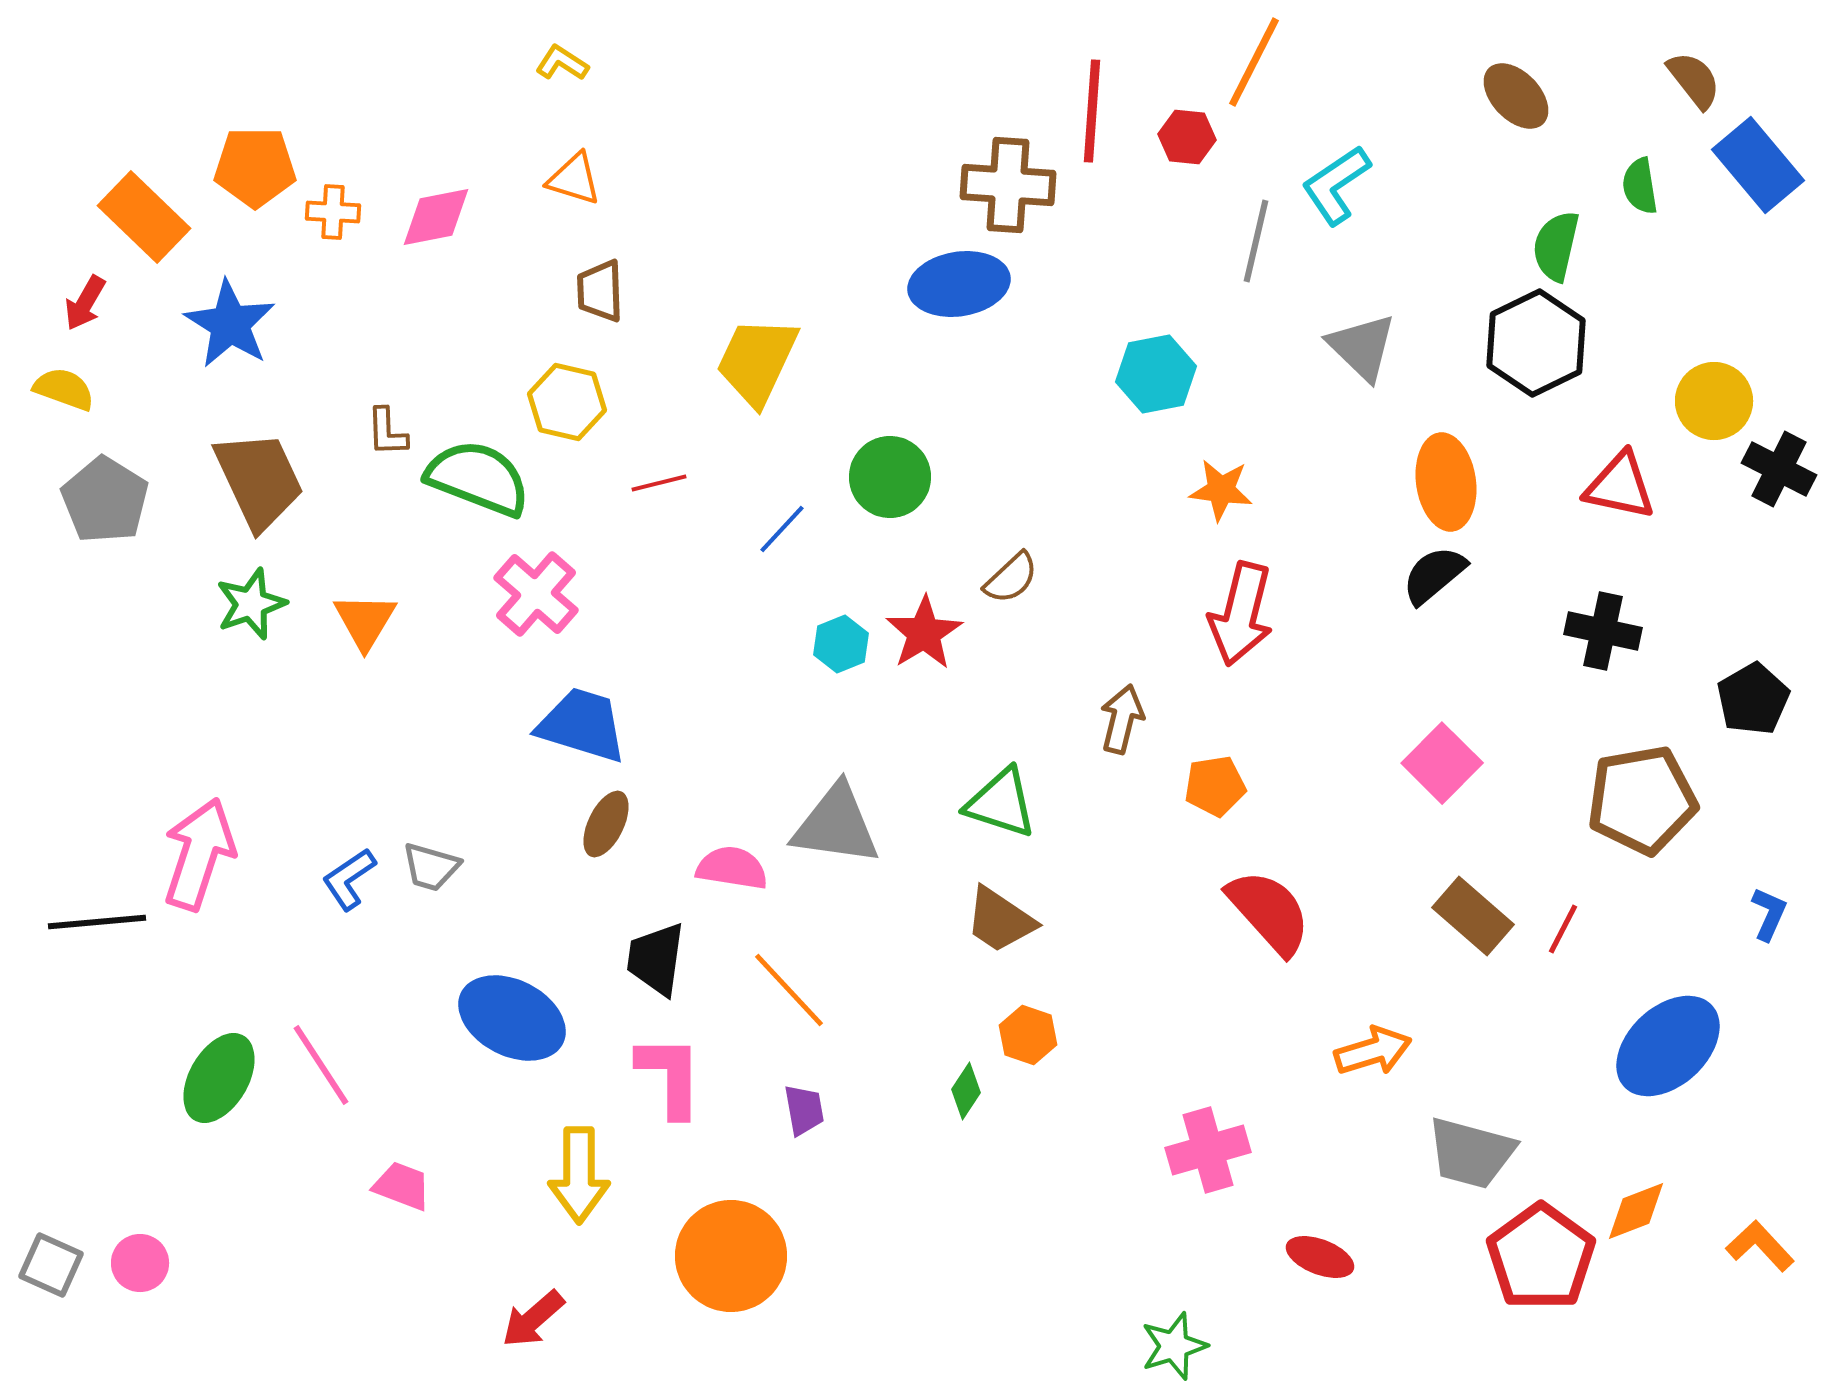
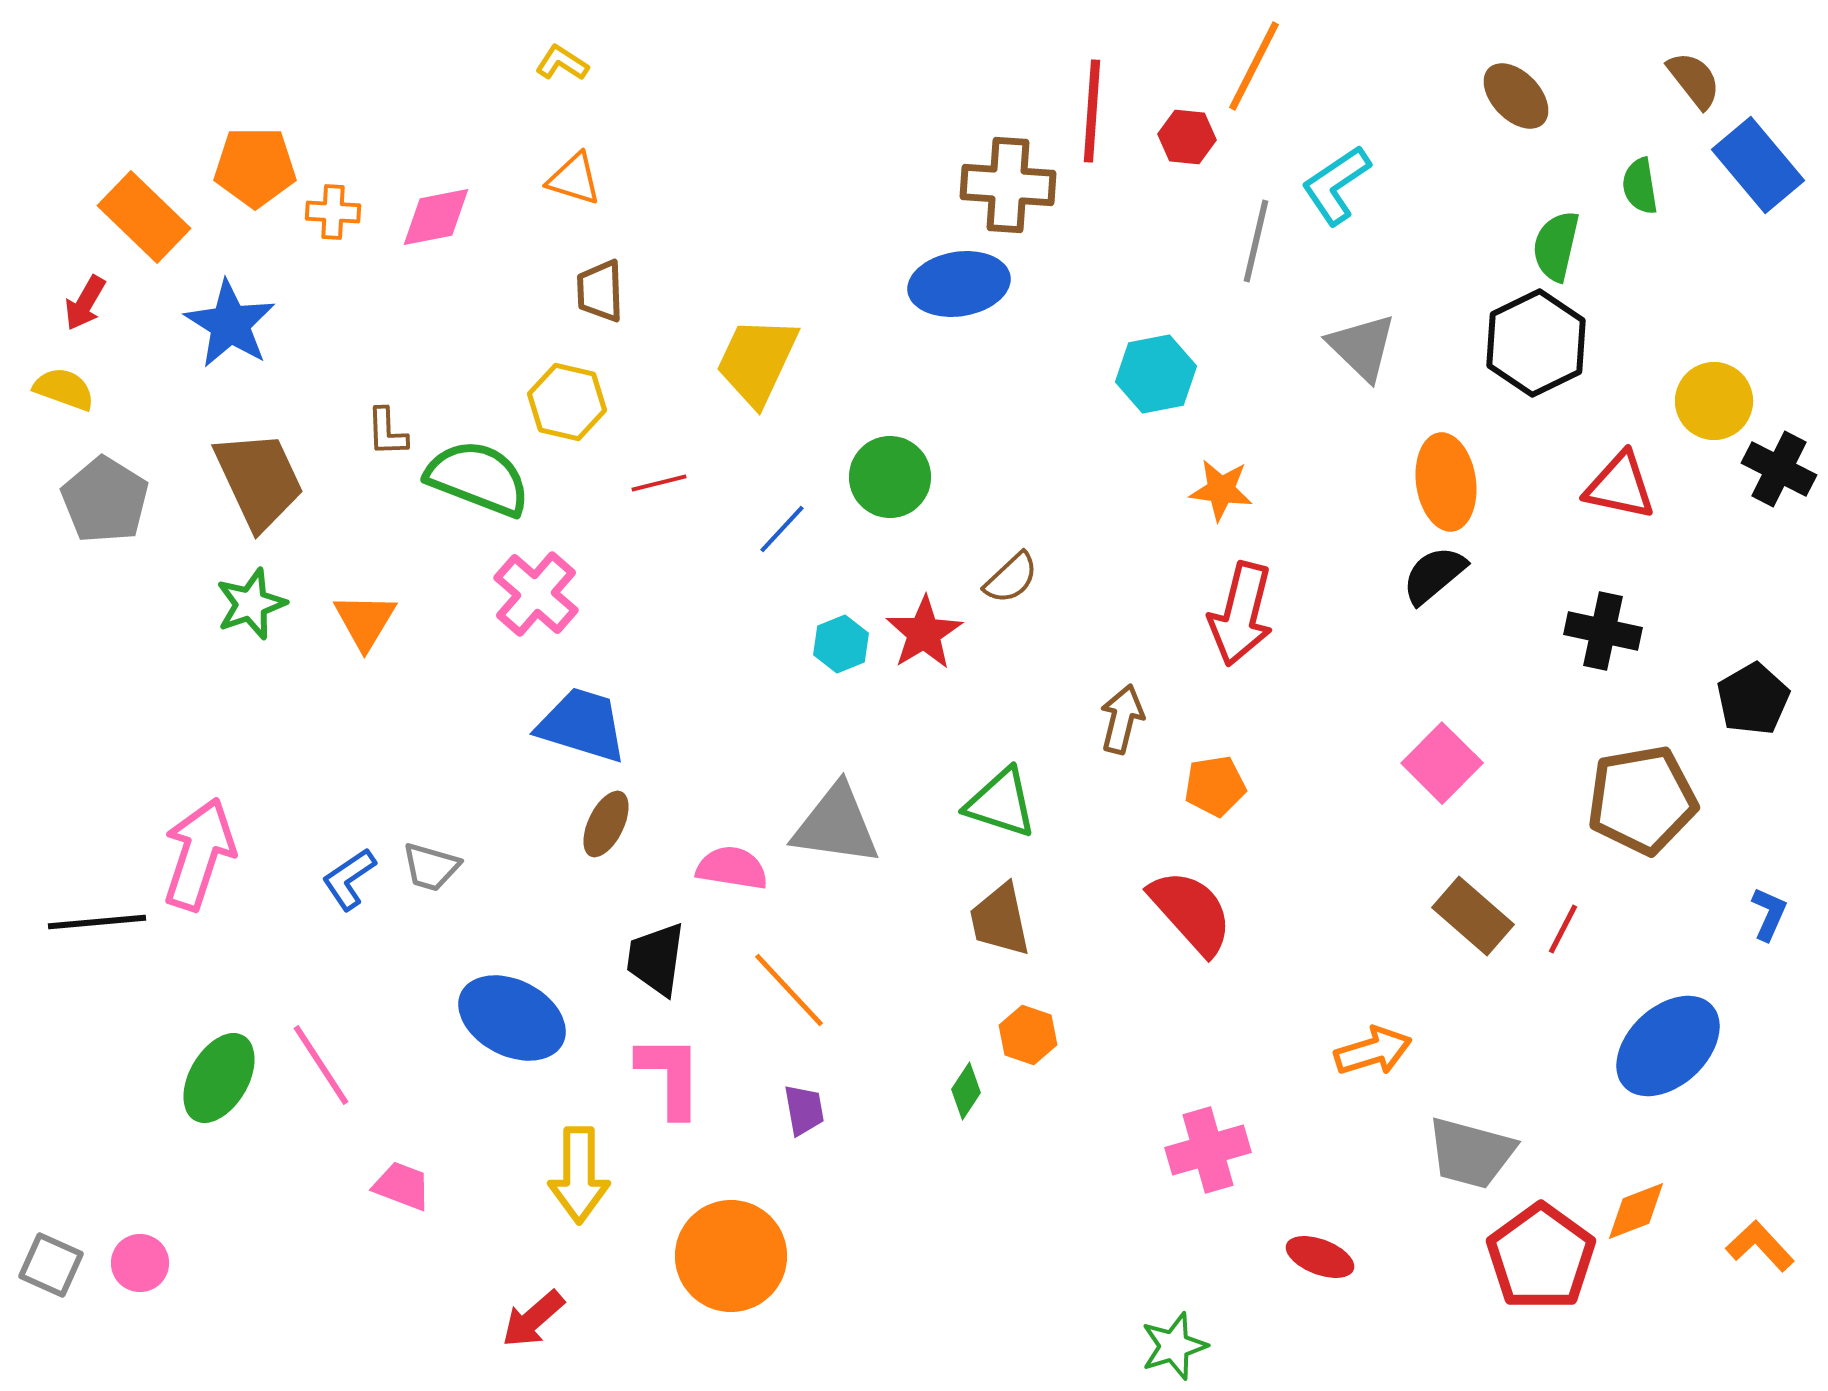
orange line at (1254, 62): moved 4 px down
red semicircle at (1269, 912): moved 78 px left
brown trapezoid at (1000, 920): rotated 44 degrees clockwise
